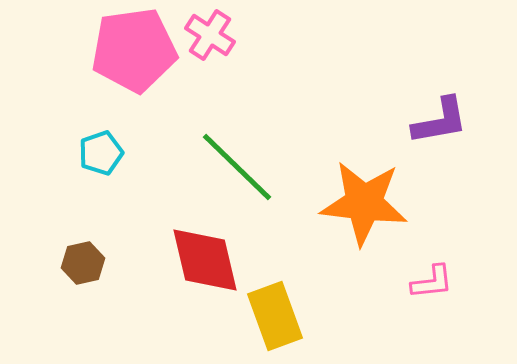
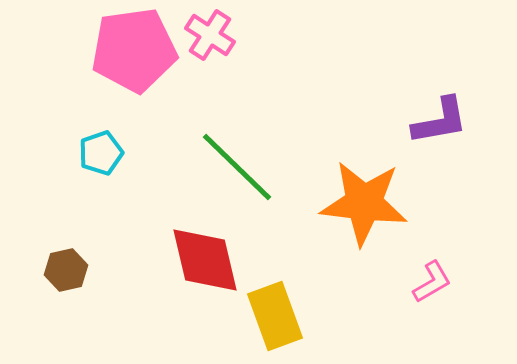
brown hexagon: moved 17 px left, 7 px down
pink L-shape: rotated 24 degrees counterclockwise
